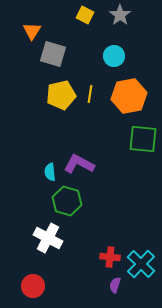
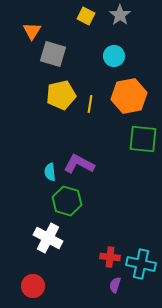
yellow square: moved 1 px right, 1 px down
yellow line: moved 10 px down
cyan cross: rotated 32 degrees counterclockwise
